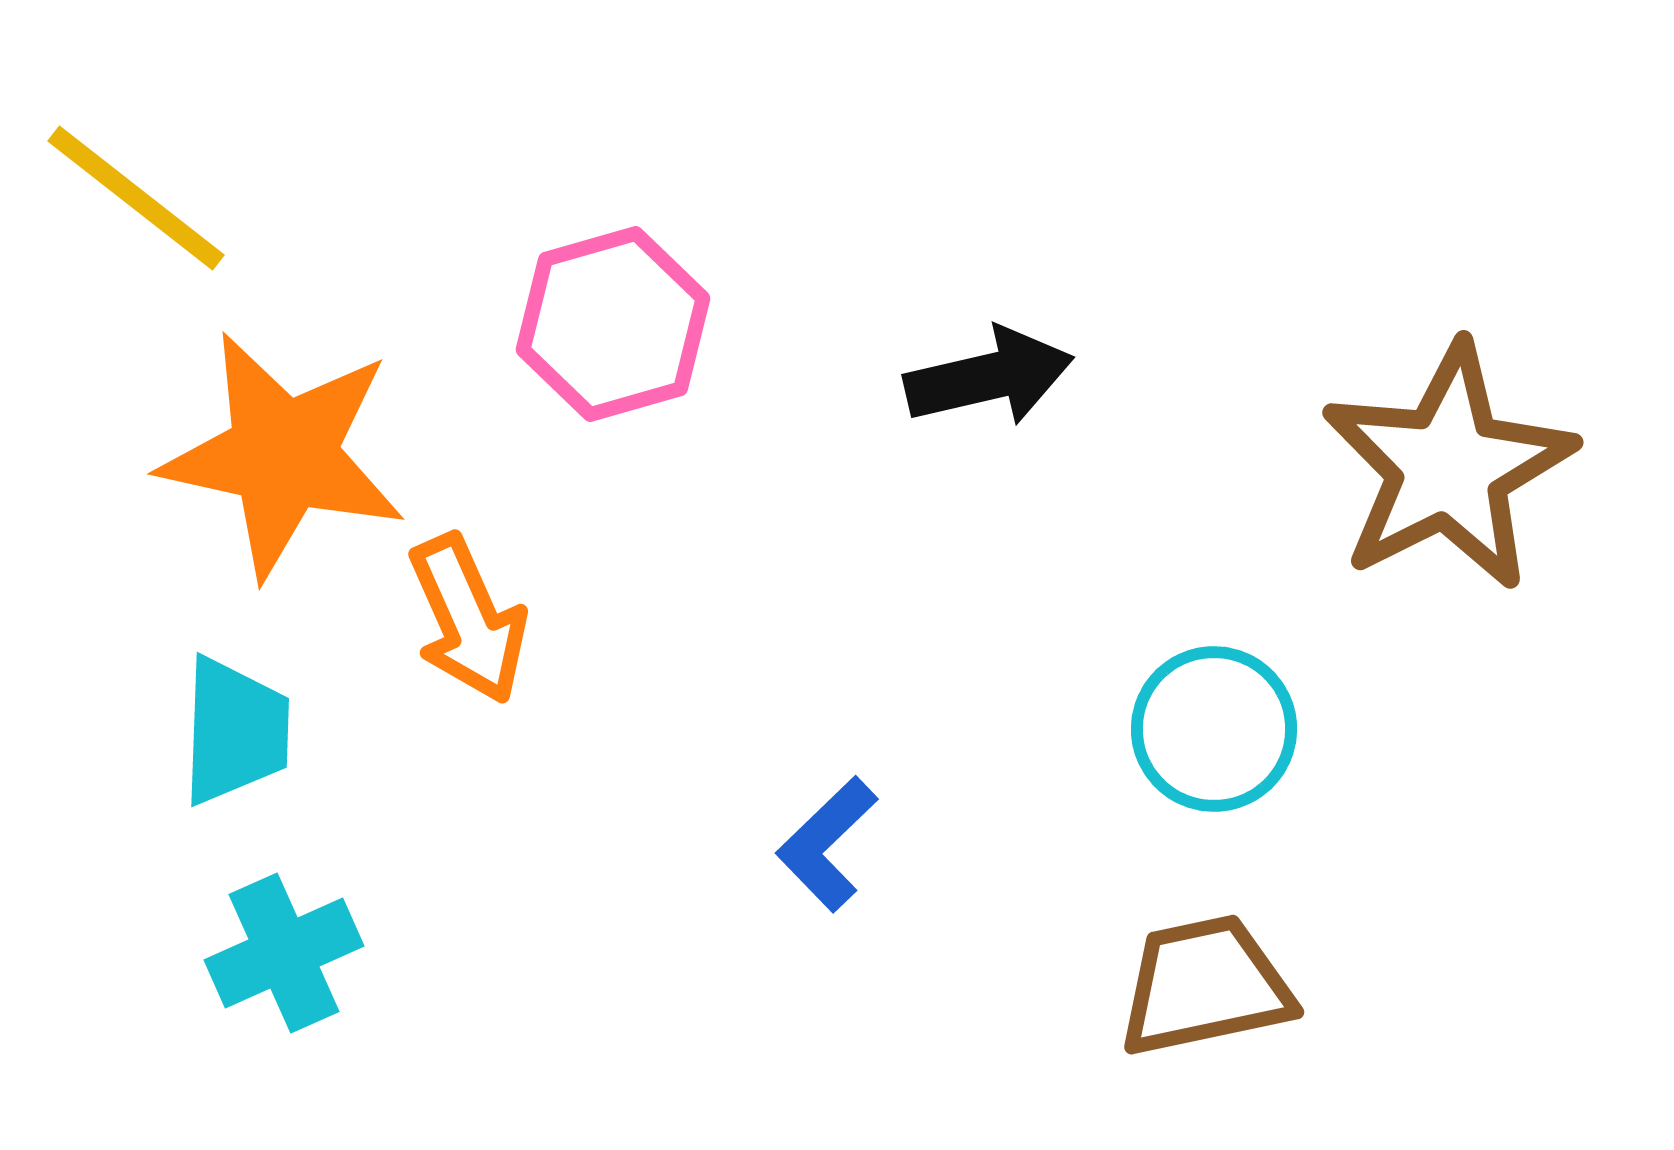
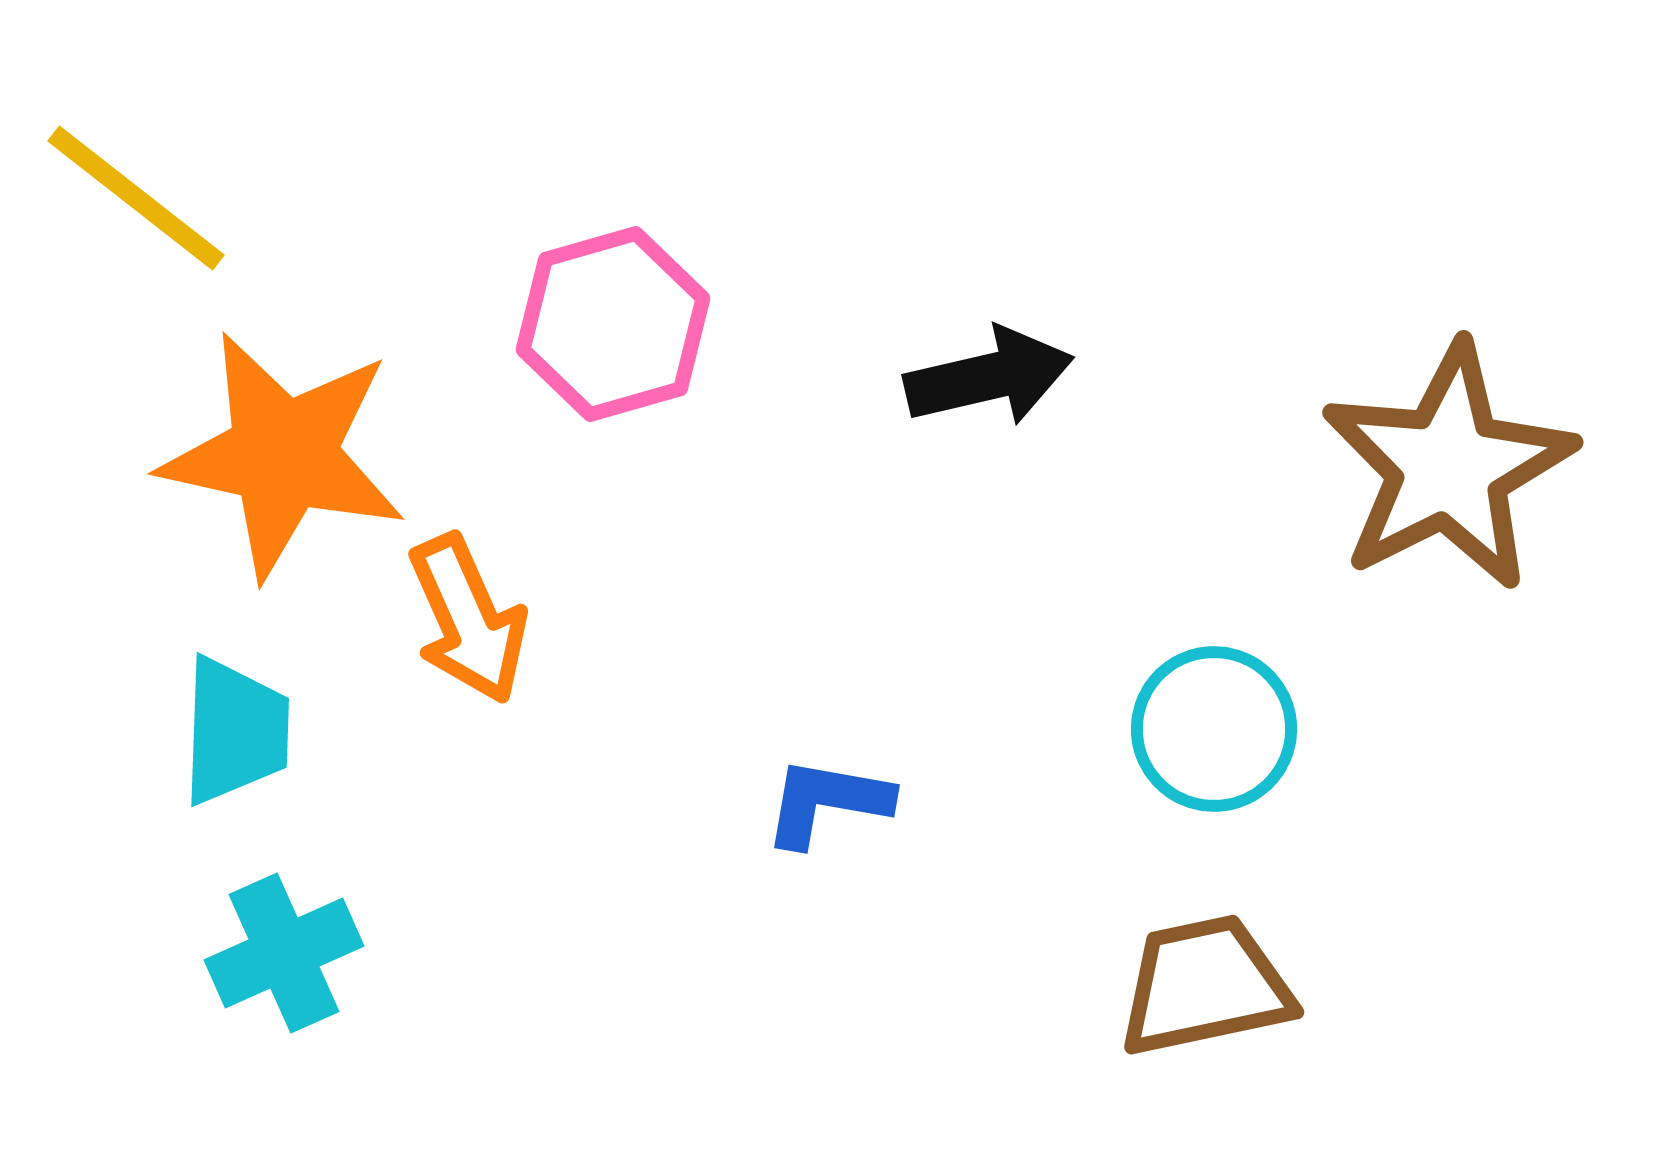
blue L-shape: moved 42 px up; rotated 54 degrees clockwise
